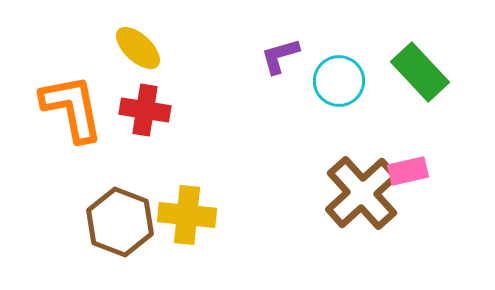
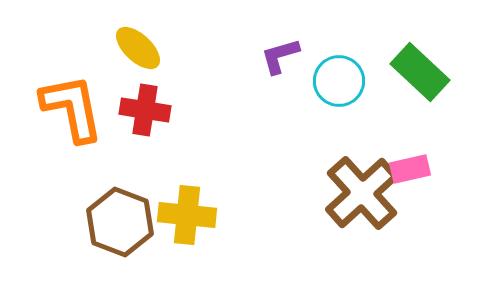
green rectangle: rotated 4 degrees counterclockwise
pink rectangle: moved 2 px right, 2 px up
